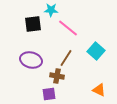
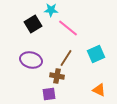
black square: rotated 24 degrees counterclockwise
cyan square: moved 3 px down; rotated 24 degrees clockwise
